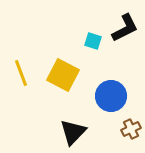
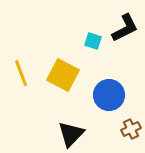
blue circle: moved 2 px left, 1 px up
black triangle: moved 2 px left, 2 px down
